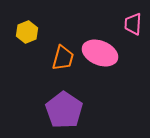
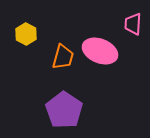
yellow hexagon: moved 1 px left, 2 px down; rotated 10 degrees counterclockwise
pink ellipse: moved 2 px up
orange trapezoid: moved 1 px up
